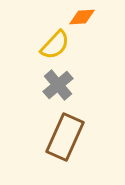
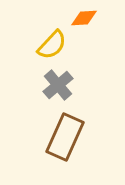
orange diamond: moved 2 px right, 1 px down
yellow semicircle: moved 3 px left
